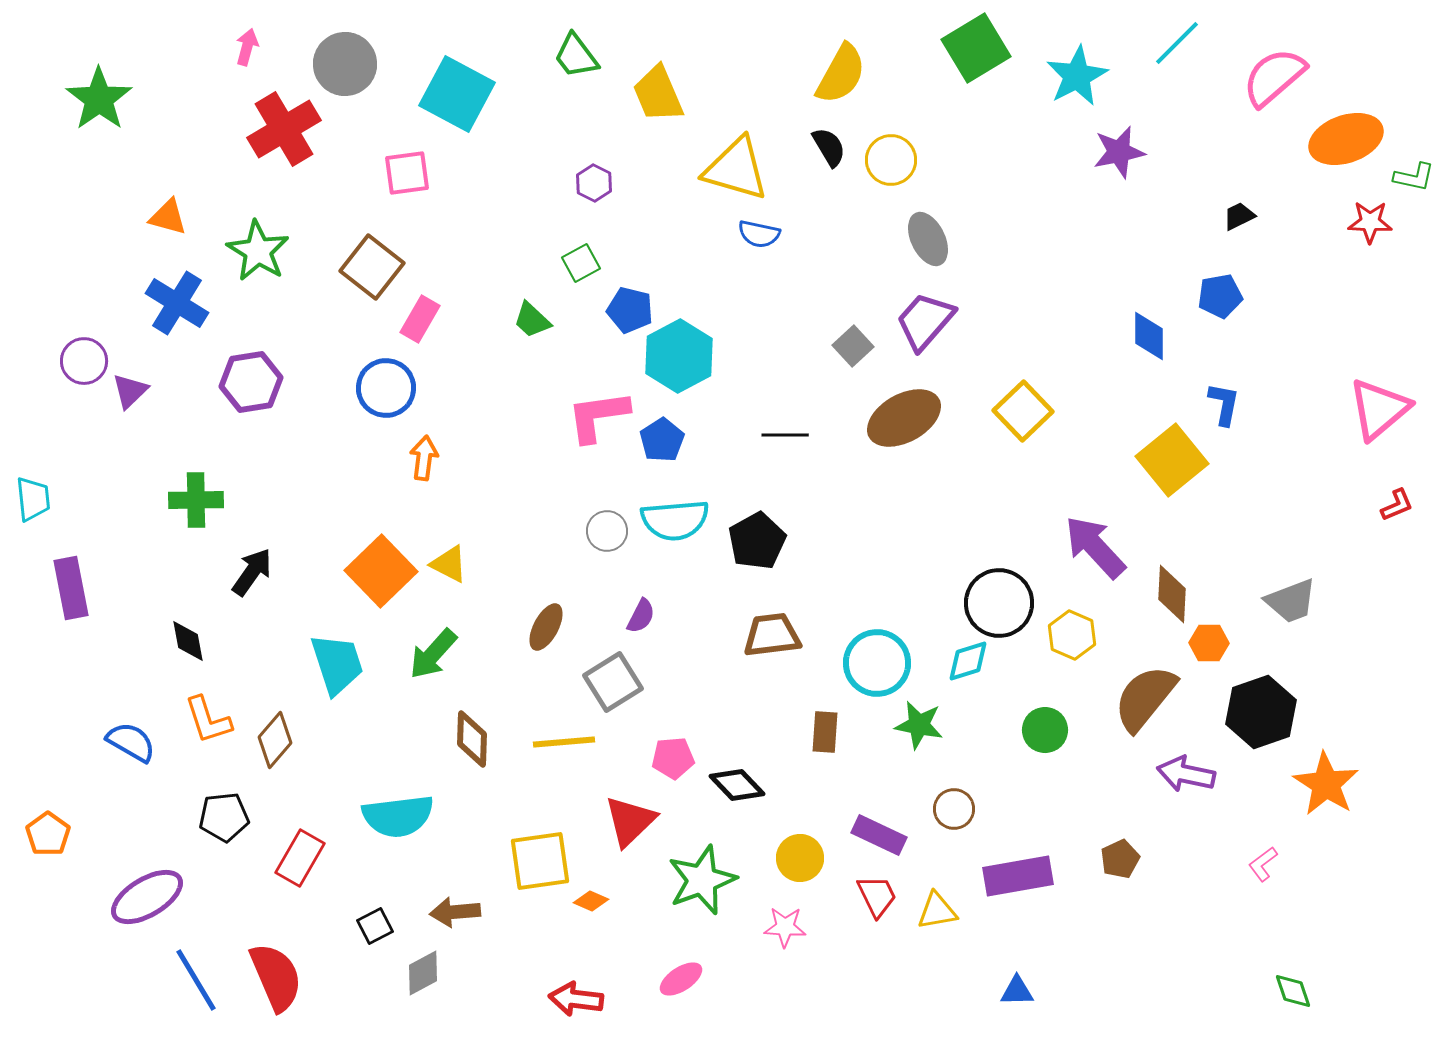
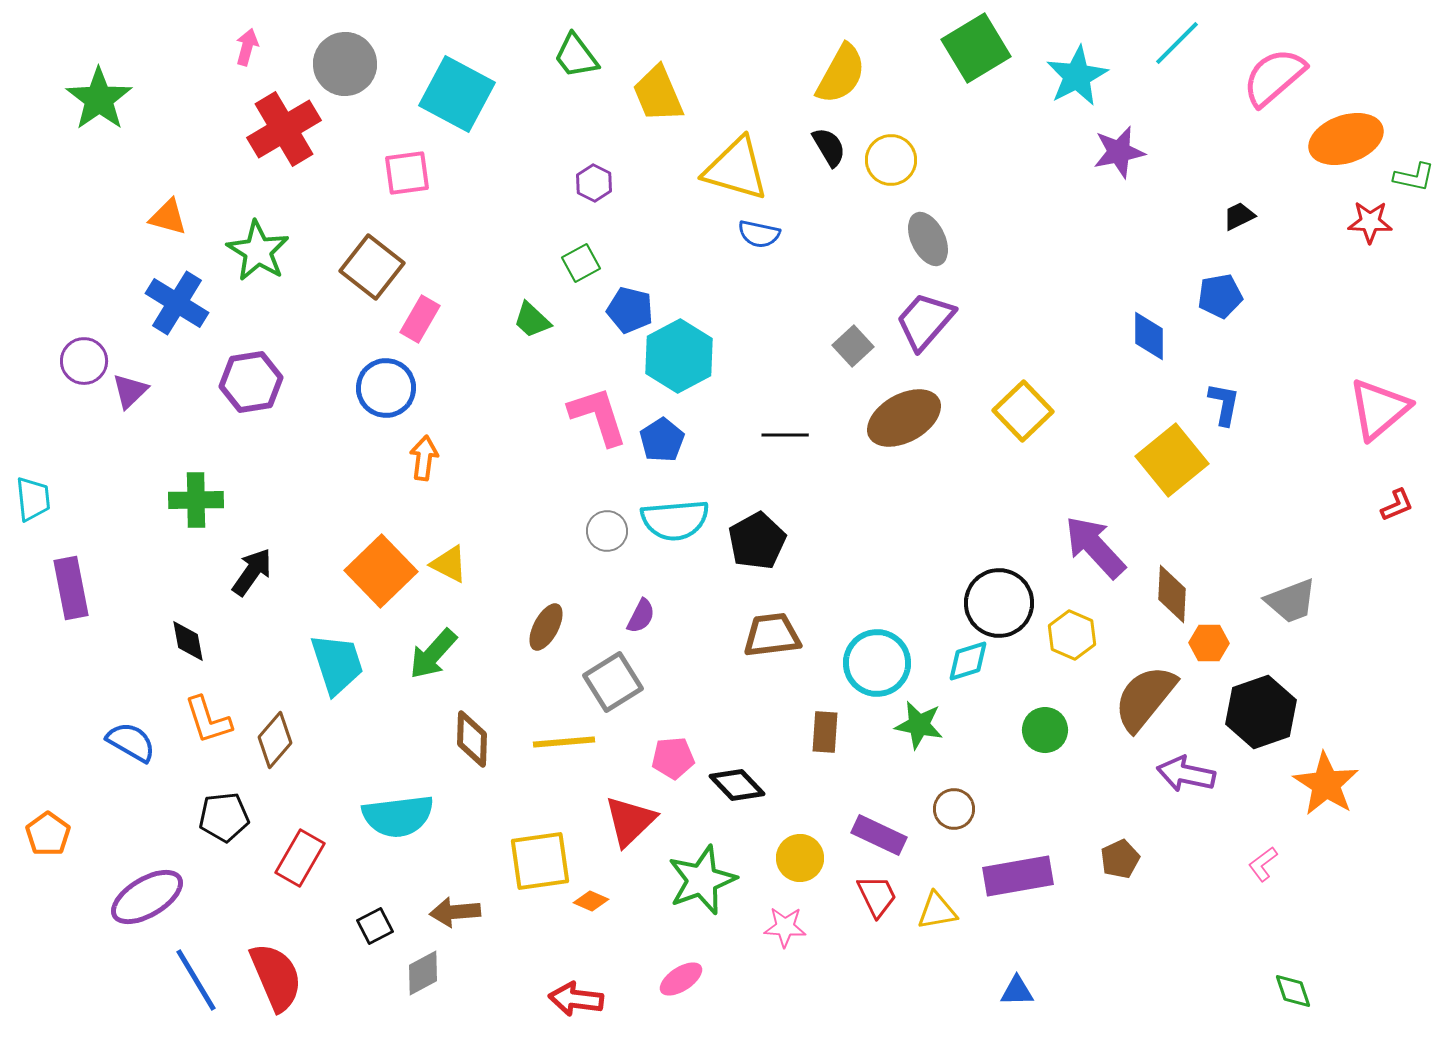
pink L-shape at (598, 416): rotated 80 degrees clockwise
